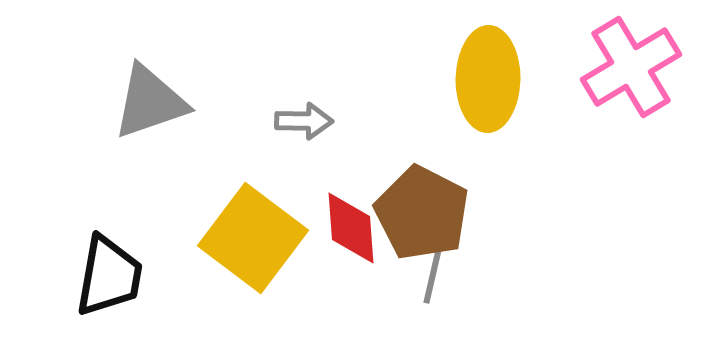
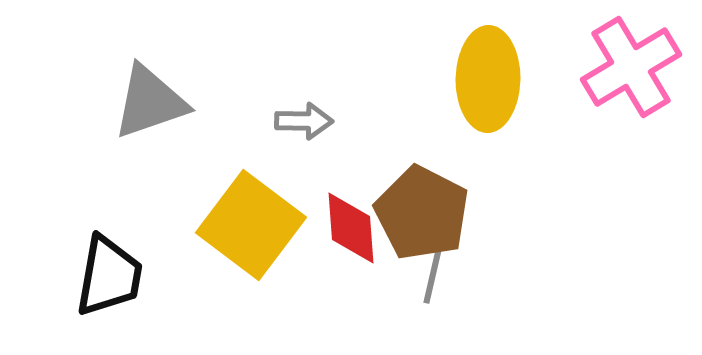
yellow square: moved 2 px left, 13 px up
